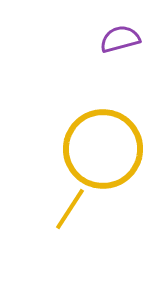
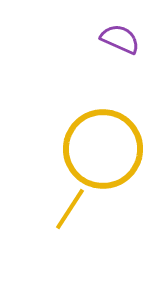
purple semicircle: rotated 39 degrees clockwise
